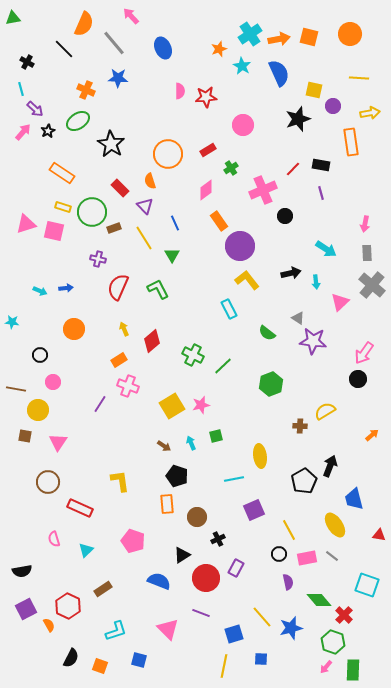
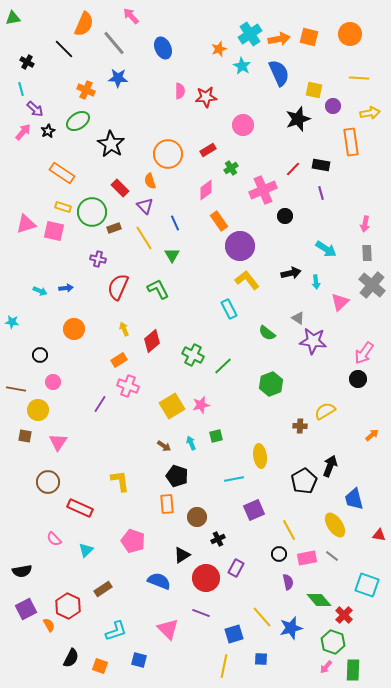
pink semicircle at (54, 539): rotated 28 degrees counterclockwise
